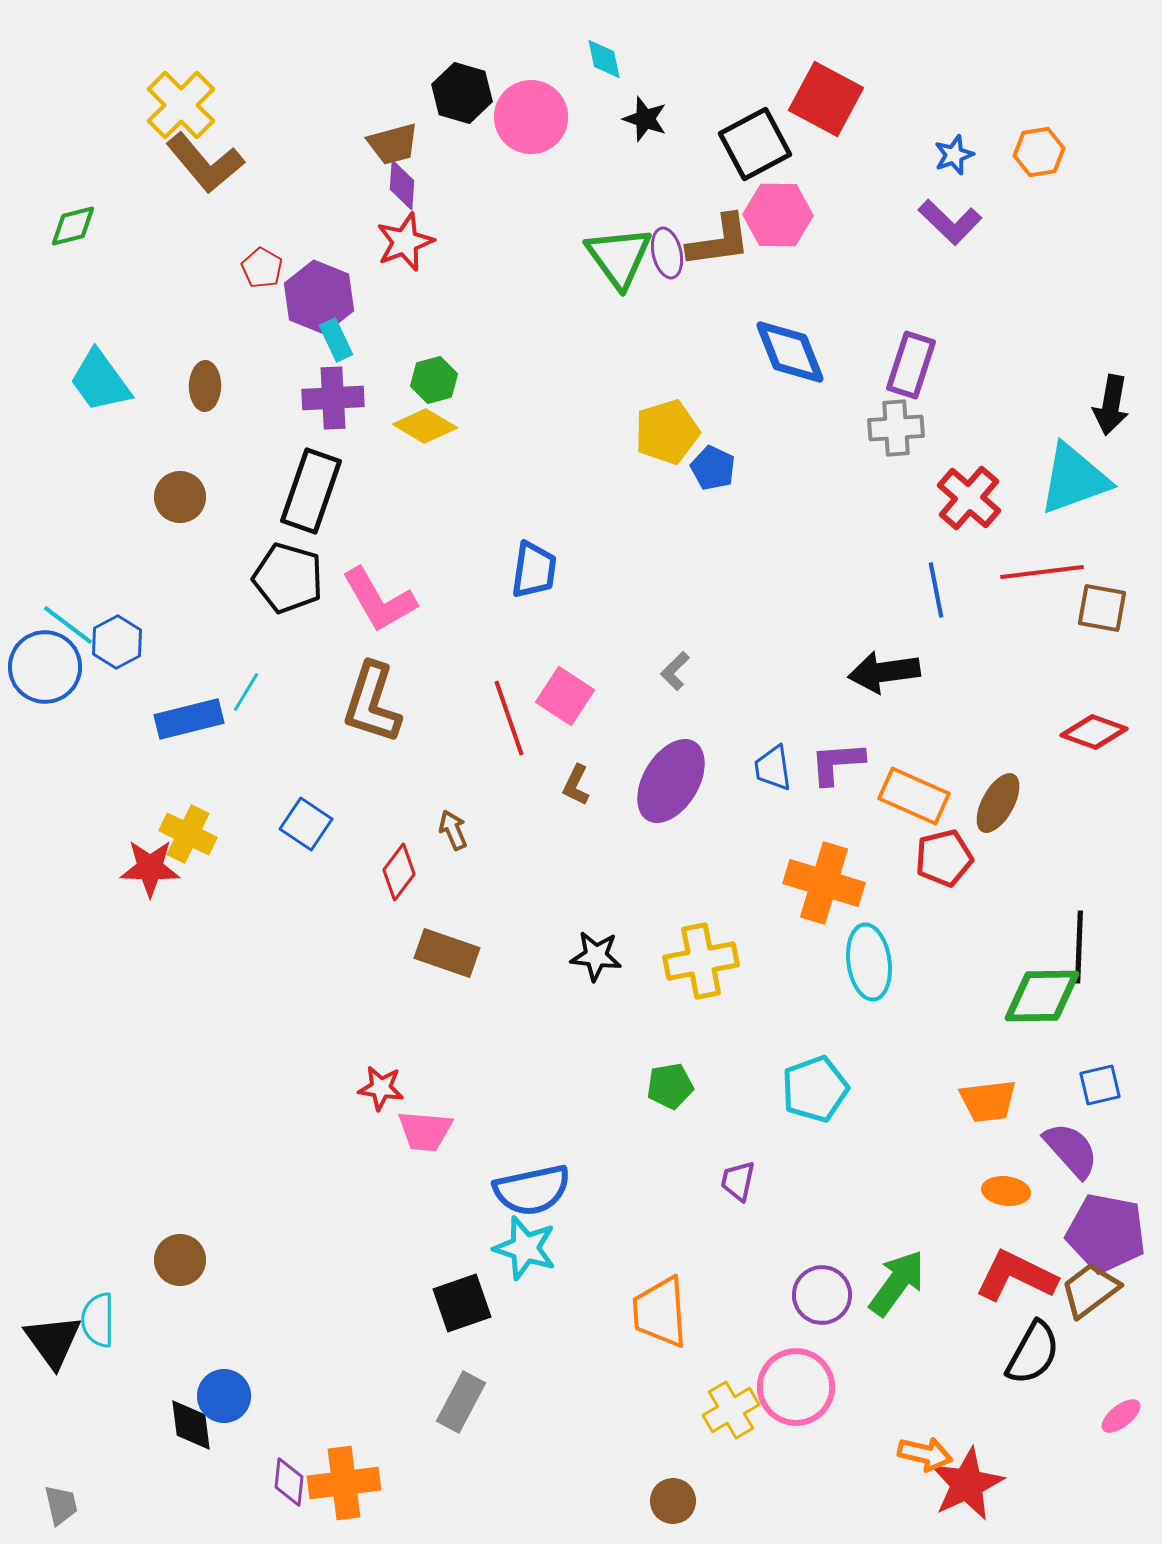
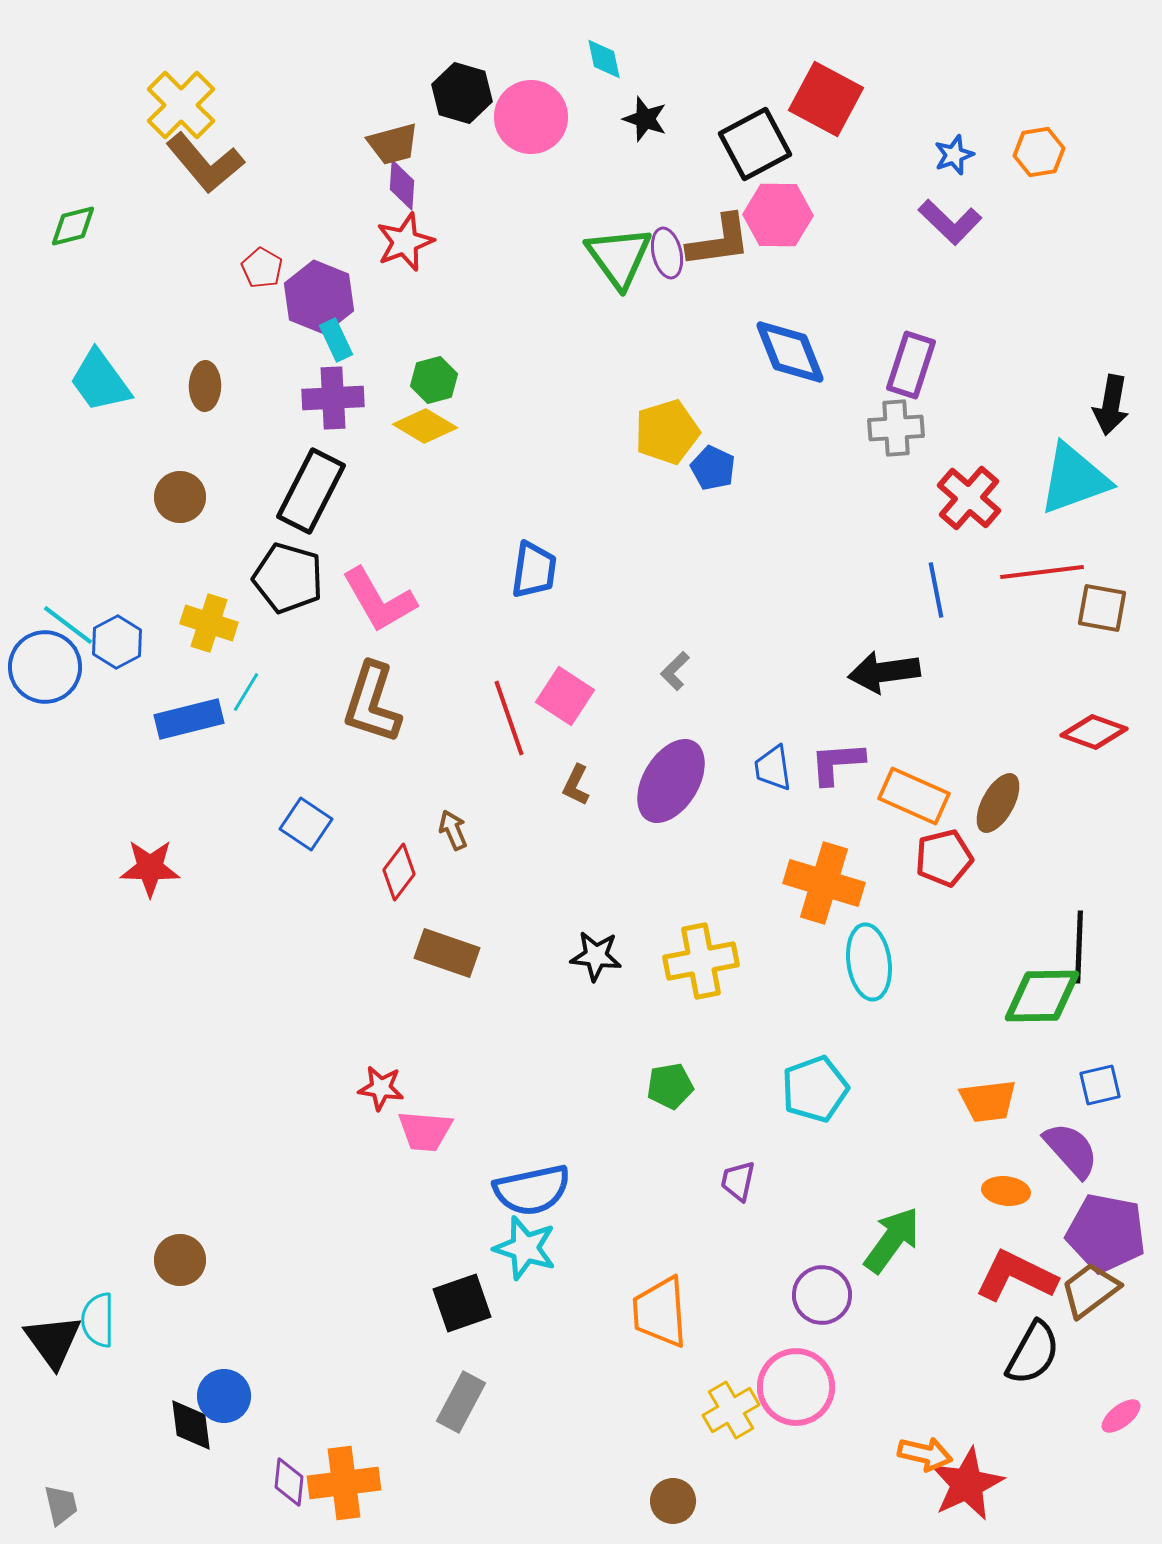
black rectangle at (311, 491): rotated 8 degrees clockwise
yellow cross at (188, 834): moved 21 px right, 211 px up; rotated 8 degrees counterclockwise
green arrow at (897, 1283): moved 5 px left, 43 px up
